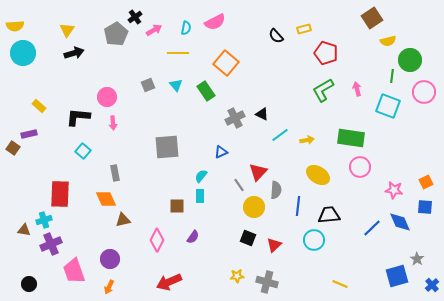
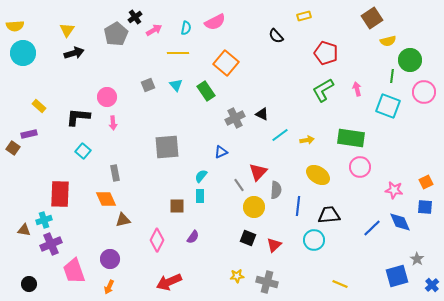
yellow rectangle at (304, 29): moved 13 px up
